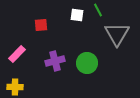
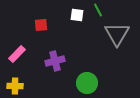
green circle: moved 20 px down
yellow cross: moved 1 px up
